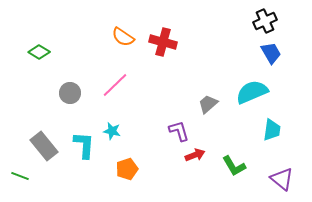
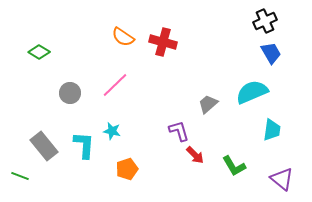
red arrow: rotated 66 degrees clockwise
